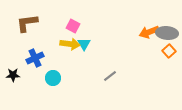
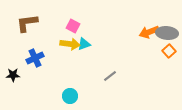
cyan triangle: rotated 40 degrees clockwise
cyan circle: moved 17 px right, 18 px down
